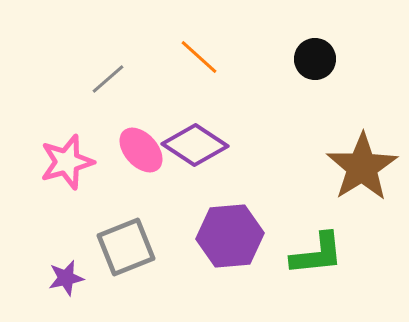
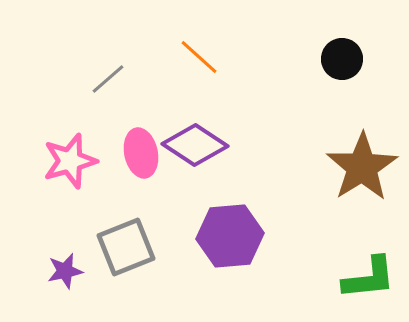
black circle: moved 27 px right
pink ellipse: moved 3 px down; rotated 30 degrees clockwise
pink star: moved 3 px right, 1 px up
green L-shape: moved 52 px right, 24 px down
purple star: moved 1 px left, 7 px up
